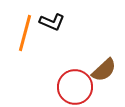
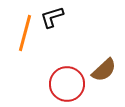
black L-shape: moved 5 px up; rotated 140 degrees clockwise
red circle: moved 8 px left, 3 px up
